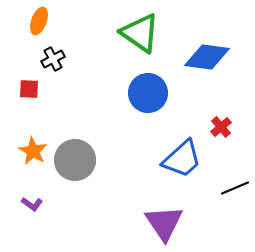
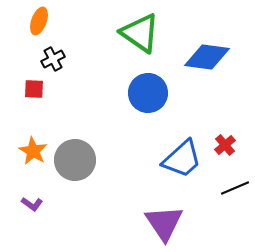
red square: moved 5 px right
red cross: moved 4 px right, 18 px down
